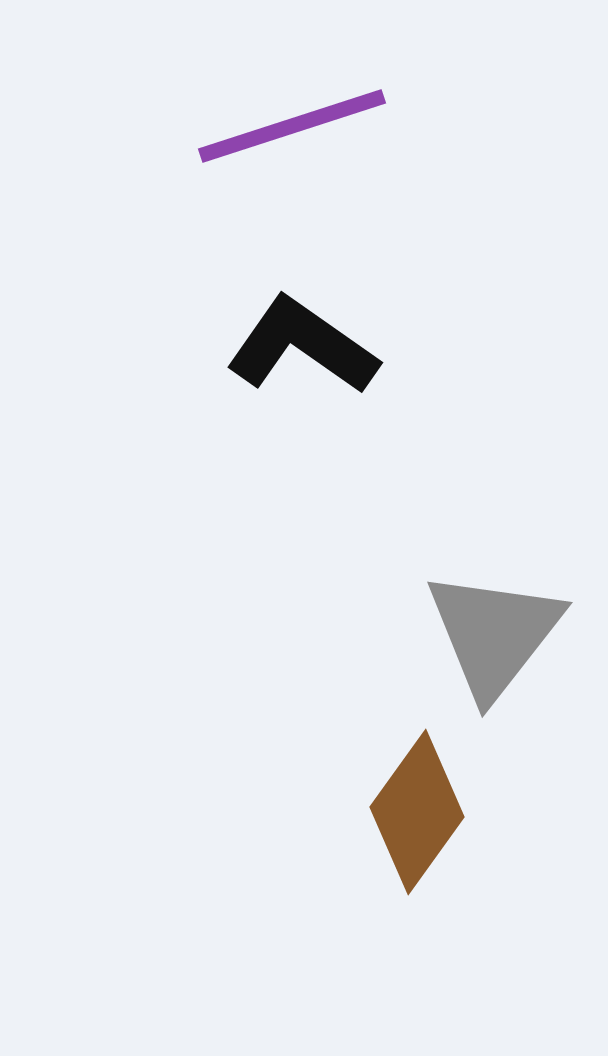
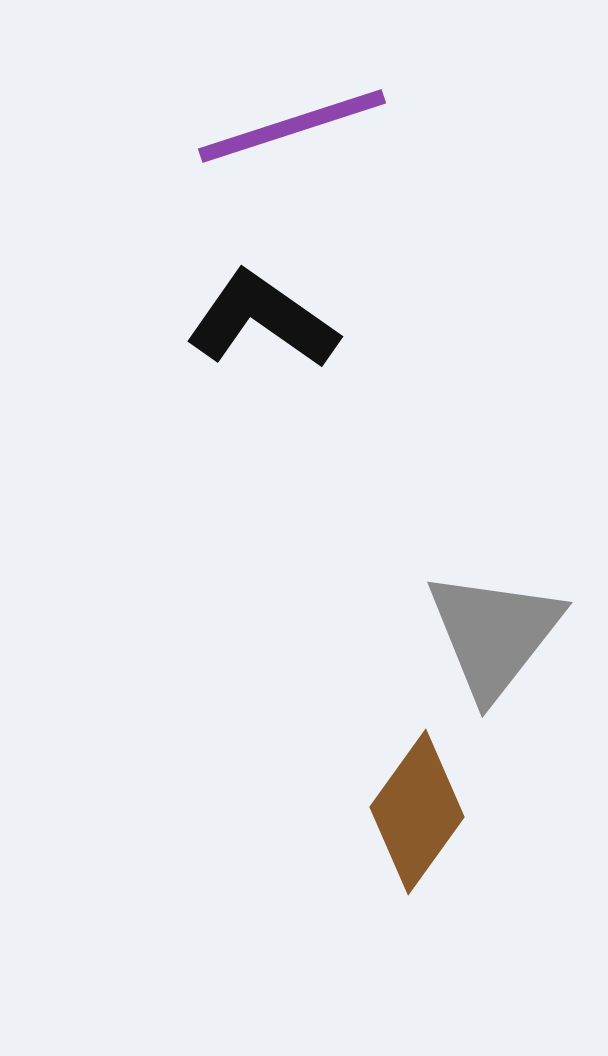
black L-shape: moved 40 px left, 26 px up
